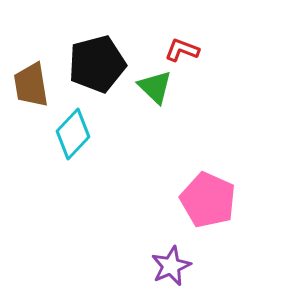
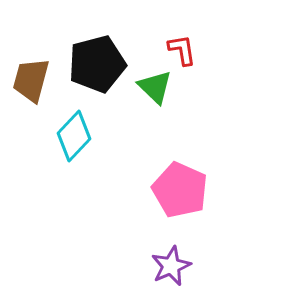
red L-shape: rotated 60 degrees clockwise
brown trapezoid: moved 5 px up; rotated 24 degrees clockwise
cyan diamond: moved 1 px right, 2 px down
pink pentagon: moved 28 px left, 10 px up
